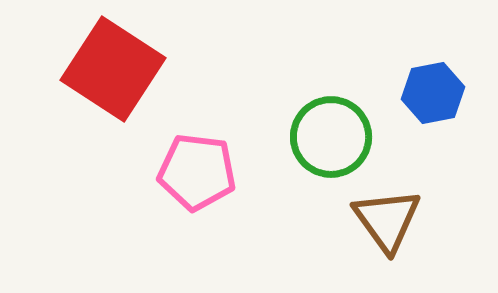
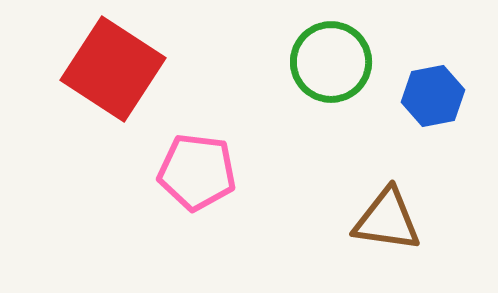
blue hexagon: moved 3 px down
green circle: moved 75 px up
brown triangle: rotated 46 degrees counterclockwise
